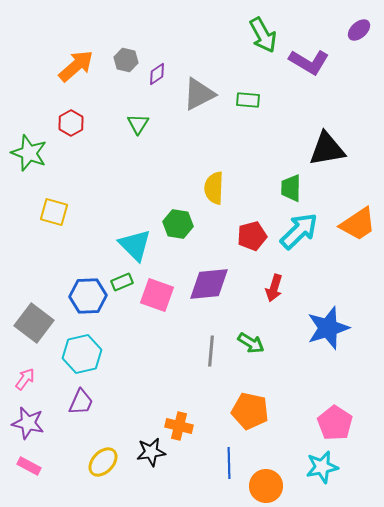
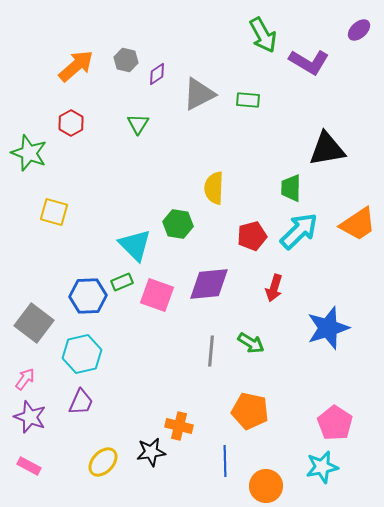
purple star at (28, 423): moved 2 px right, 6 px up; rotated 8 degrees clockwise
blue line at (229, 463): moved 4 px left, 2 px up
